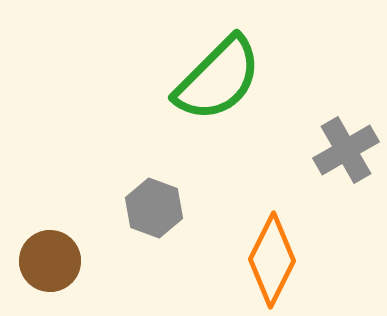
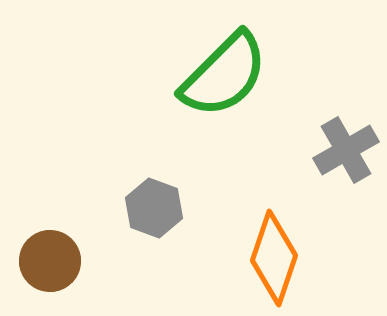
green semicircle: moved 6 px right, 4 px up
orange diamond: moved 2 px right, 2 px up; rotated 8 degrees counterclockwise
